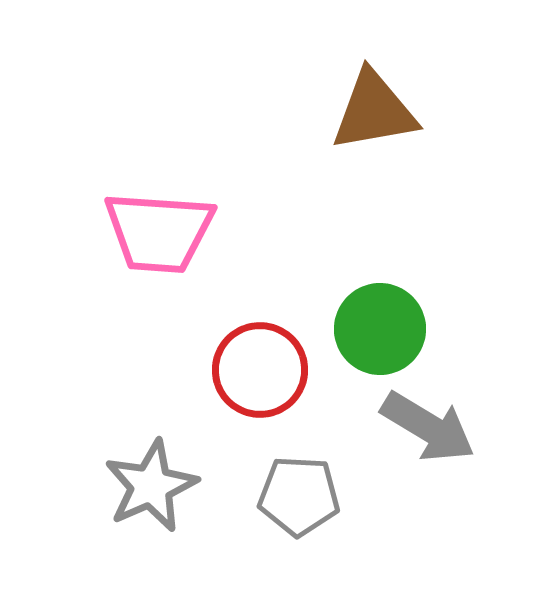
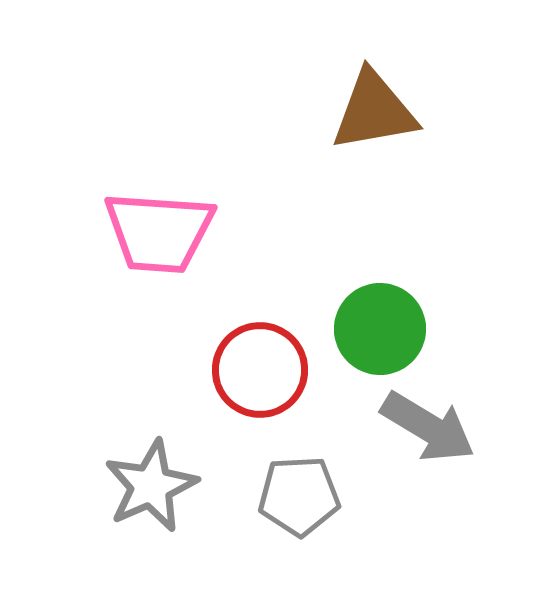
gray pentagon: rotated 6 degrees counterclockwise
